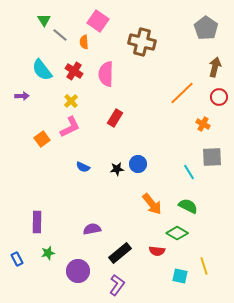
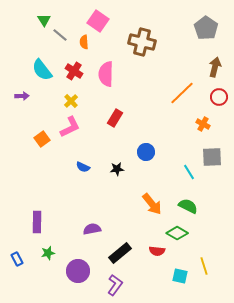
blue circle: moved 8 px right, 12 px up
purple L-shape: moved 2 px left
